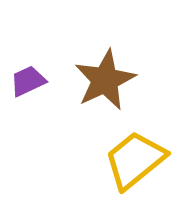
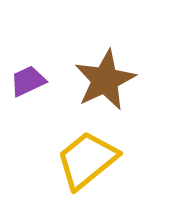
yellow trapezoid: moved 48 px left
